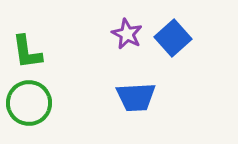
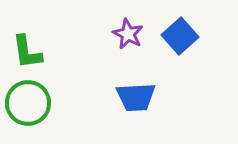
purple star: moved 1 px right
blue square: moved 7 px right, 2 px up
green circle: moved 1 px left
